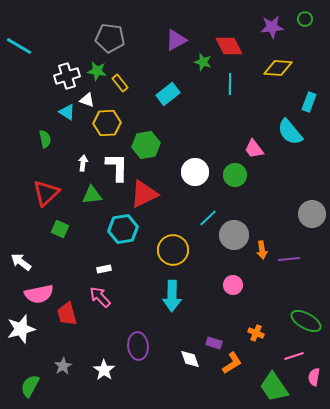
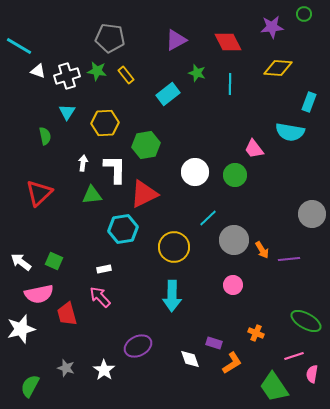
green circle at (305, 19): moved 1 px left, 5 px up
red diamond at (229, 46): moved 1 px left, 4 px up
green star at (203, 62): moved 6 px left, 11 px down
yellow rectangle at (120, 83): moved 6 px right, 8 px up
white triangle at (87, 100): moved 49 px left, 29 px up
cyan triangle at (67, 112): rotated 30 degrees clockwise
yellow hexagon at (107, 123): moved 2 px left
cyan semicircle at (290, 132): rotated 40 degrees counterclockwise
green semicircle at (45, 139): moved 3 px up
white L-shape at (117, 167): moved 2 px left, 2 px down
red triangle at (46, 193): moved 7 px left
green square at (60, 229): moved 6 px left, 32 px down
gray circle at (234, 235): moved 5 px down
yellow circle at (173, 250): moved 1 px right, 3 px up
orange arrow at (262, 250): rotated 24 degrees counterclockwise
purple ellipse at (138, 346): rotated 68 degrees clockwise
gray star at (63, 366): moved 3 px right, 2 px down; rotated 24 degrees counterclockwise
pink semicircle at (314, 377): moved 2 px left, 3 px up
